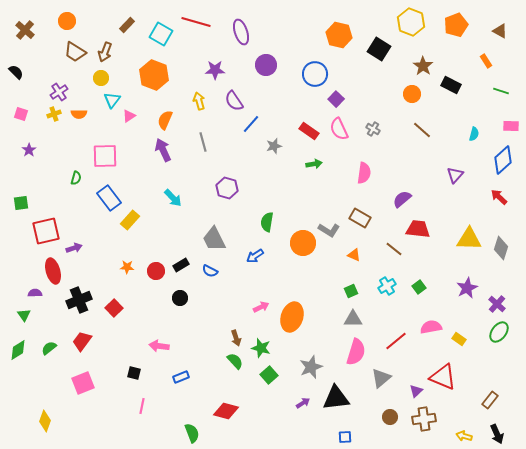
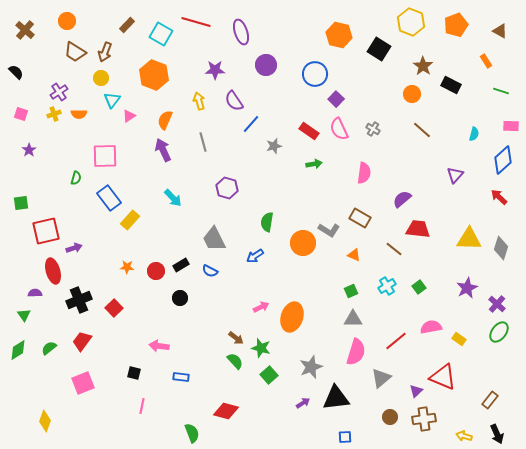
brown arrow at (236, 338): rotated 35 degrees counterclockwise
blue rectangle at (181, 377): rotated 28 degrees clockwise
